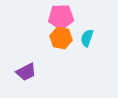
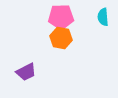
cyan semicircle: moved 16 px right, 21 px up; rotated 24 degrees counterclockwise
